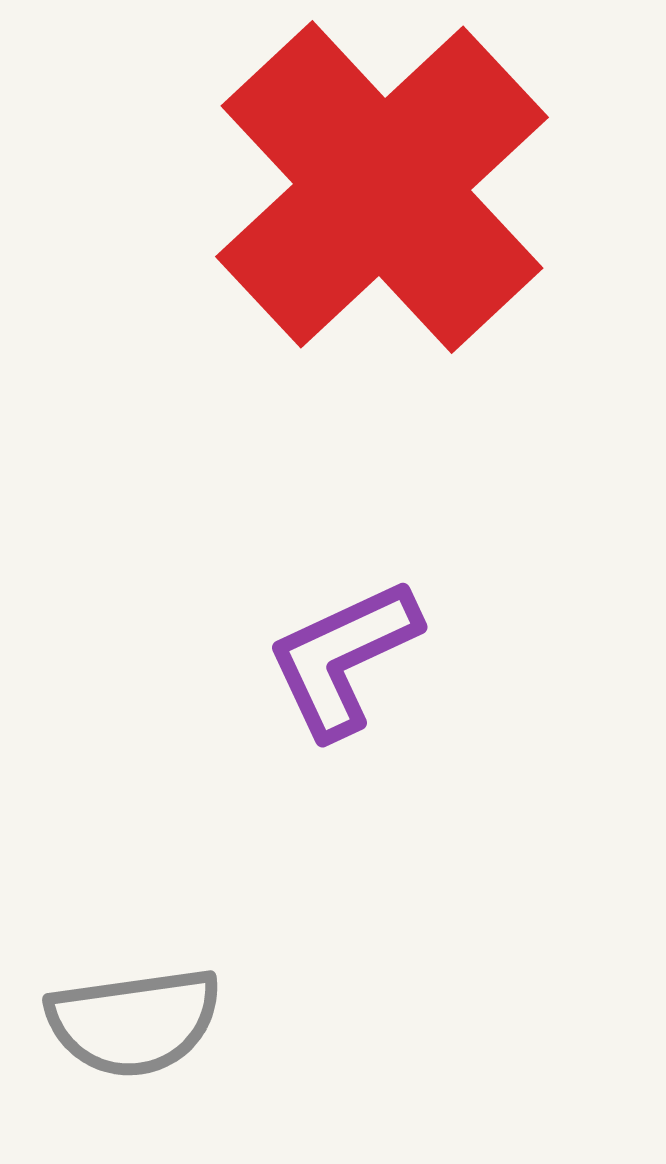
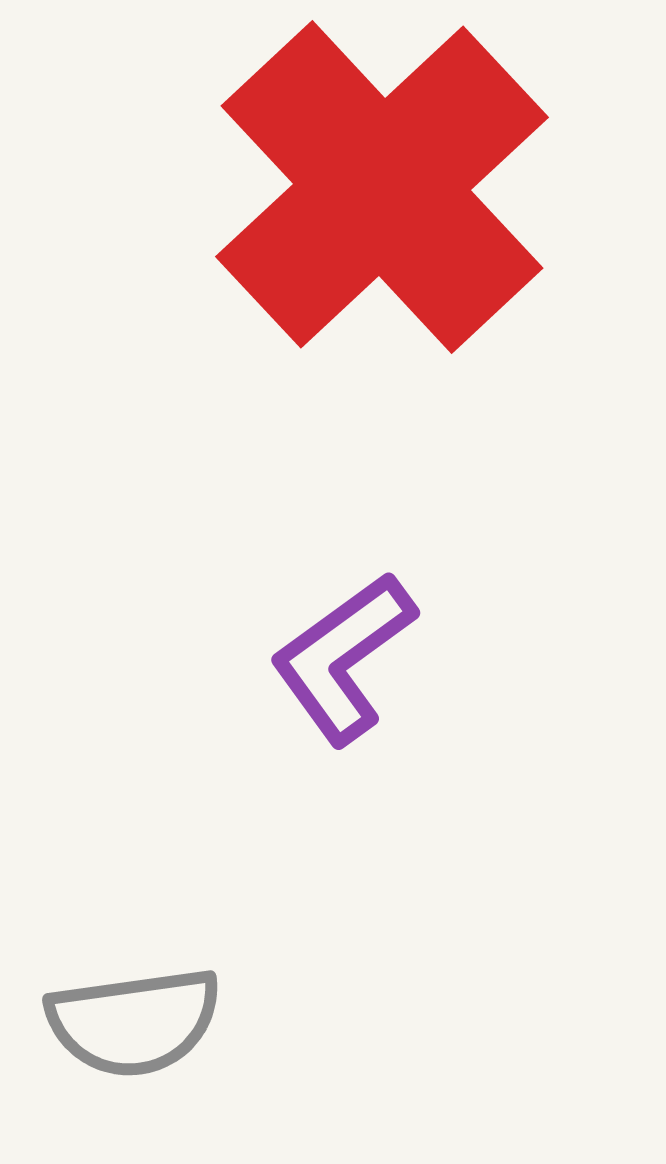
purple L-shape: rotated 11 degrees counterclockwise
